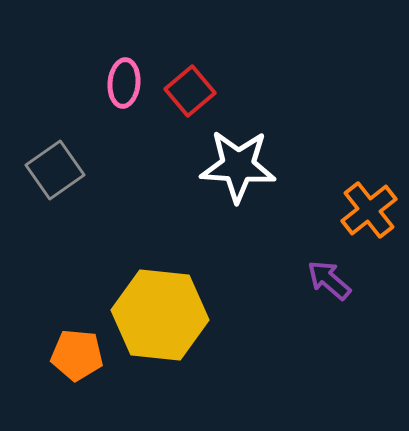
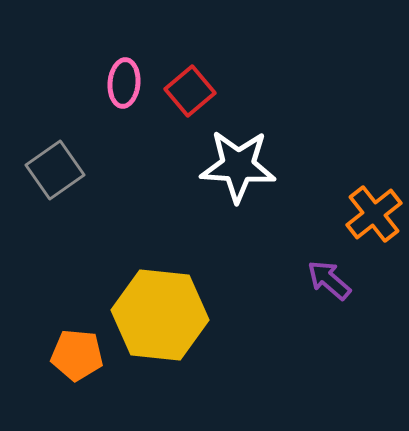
orange cross: moved 5 px right, 4 px down
